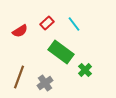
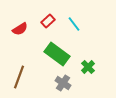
red rectangle: moved 1 px right, 2 px up
red semicircle: moved 2 px up
green rectangle: moved 4 px left, 2 px down
green cross: moved 3 px right, 3 px up
gray cross: moved 18 px right; rotated 21 degrees counterclockwise
